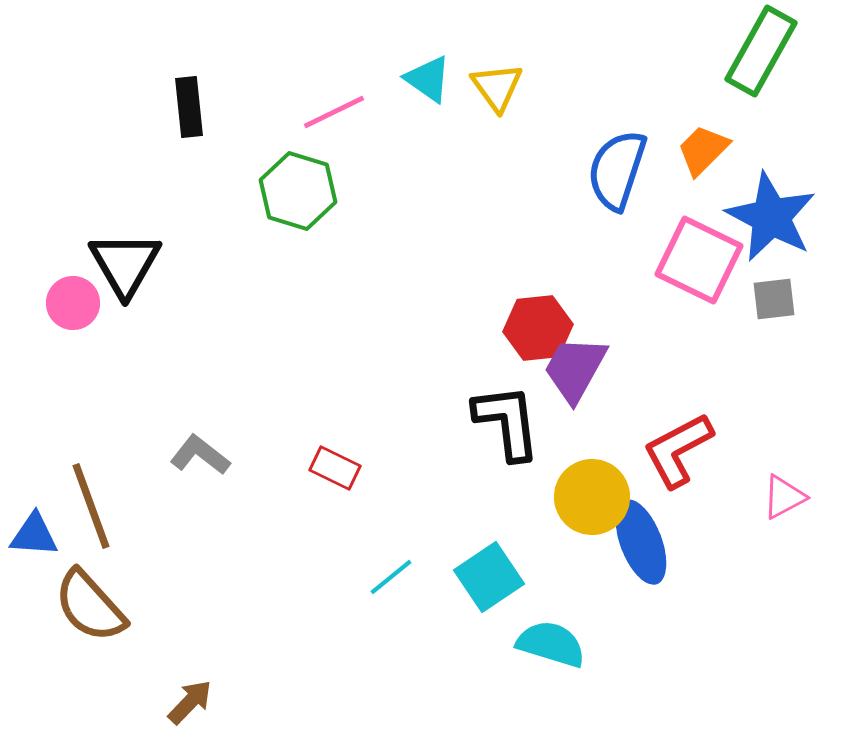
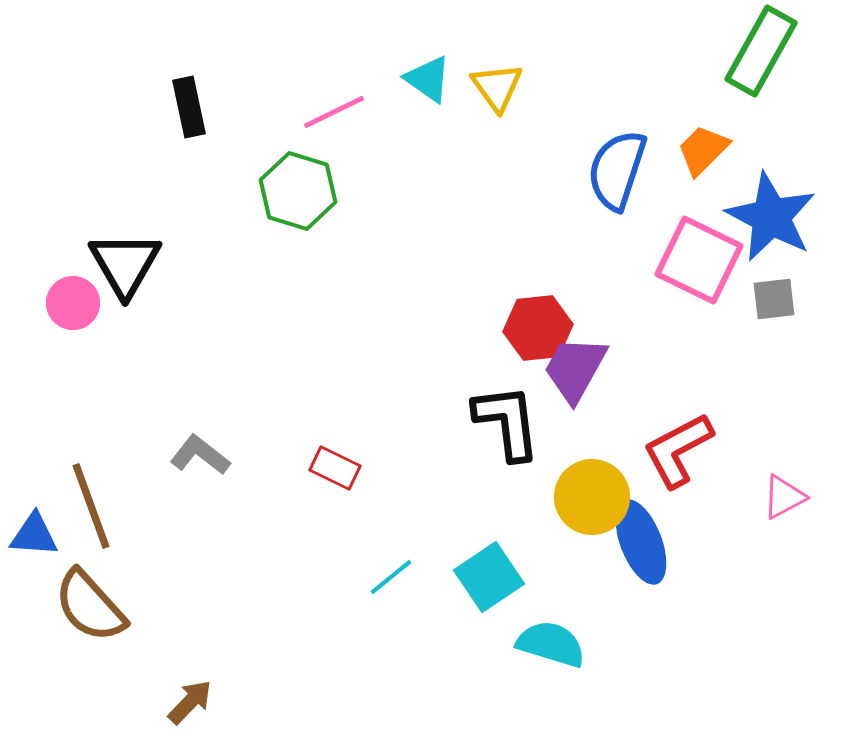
black rectangle: rotated 6 degrees counterclockwise
